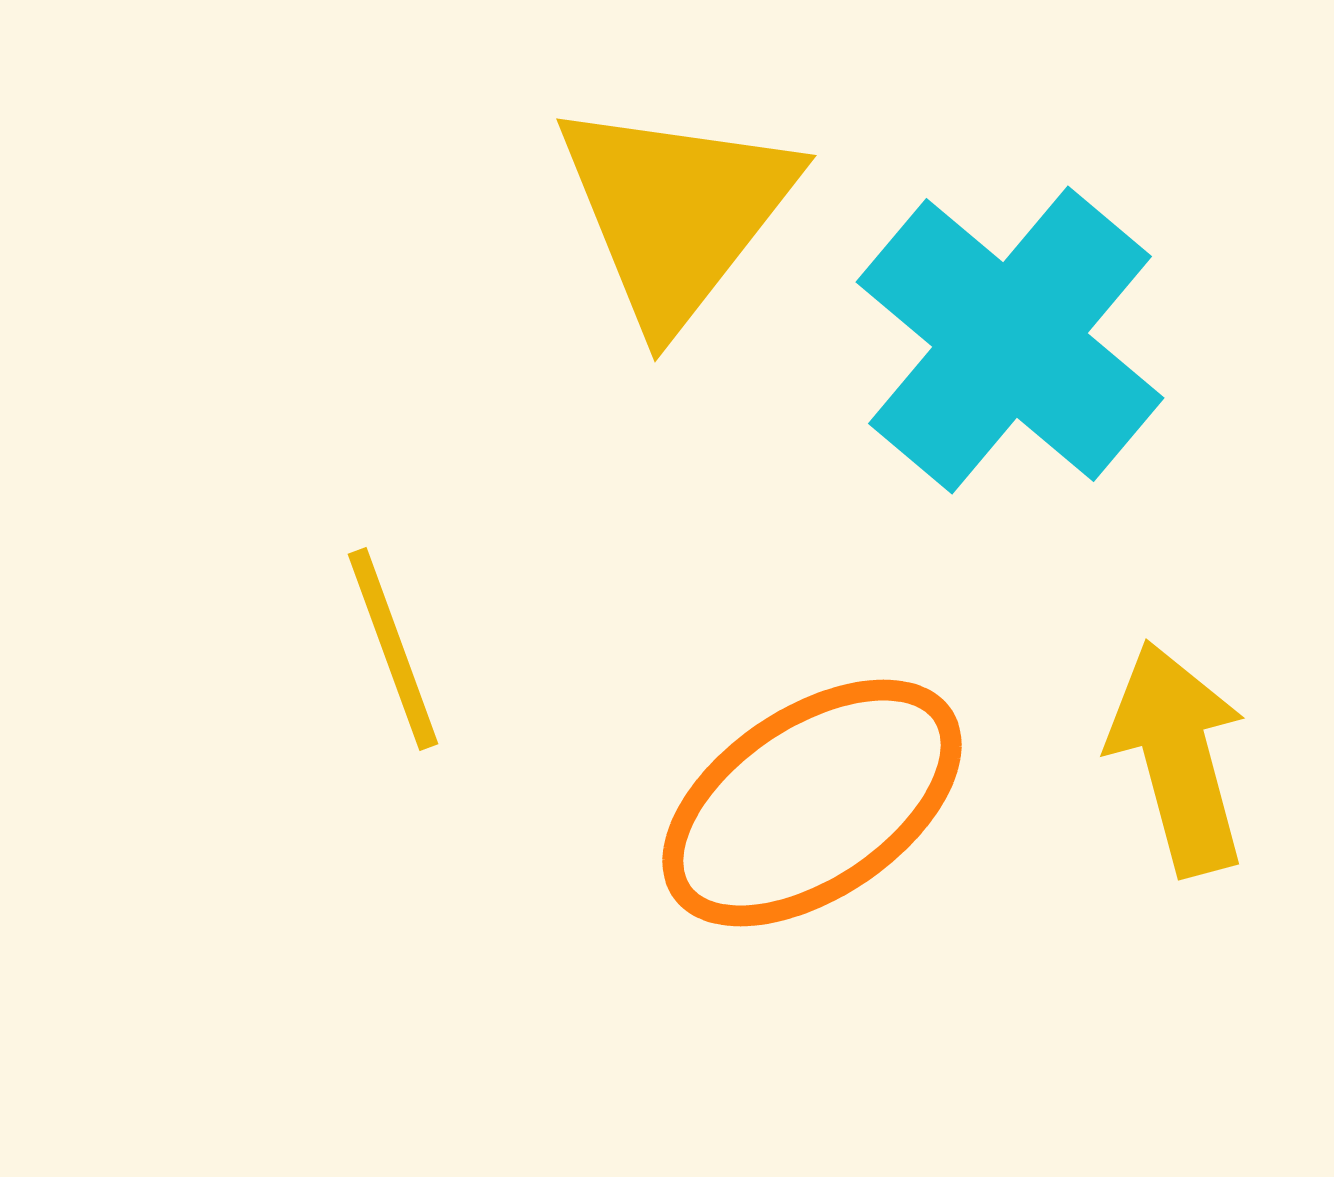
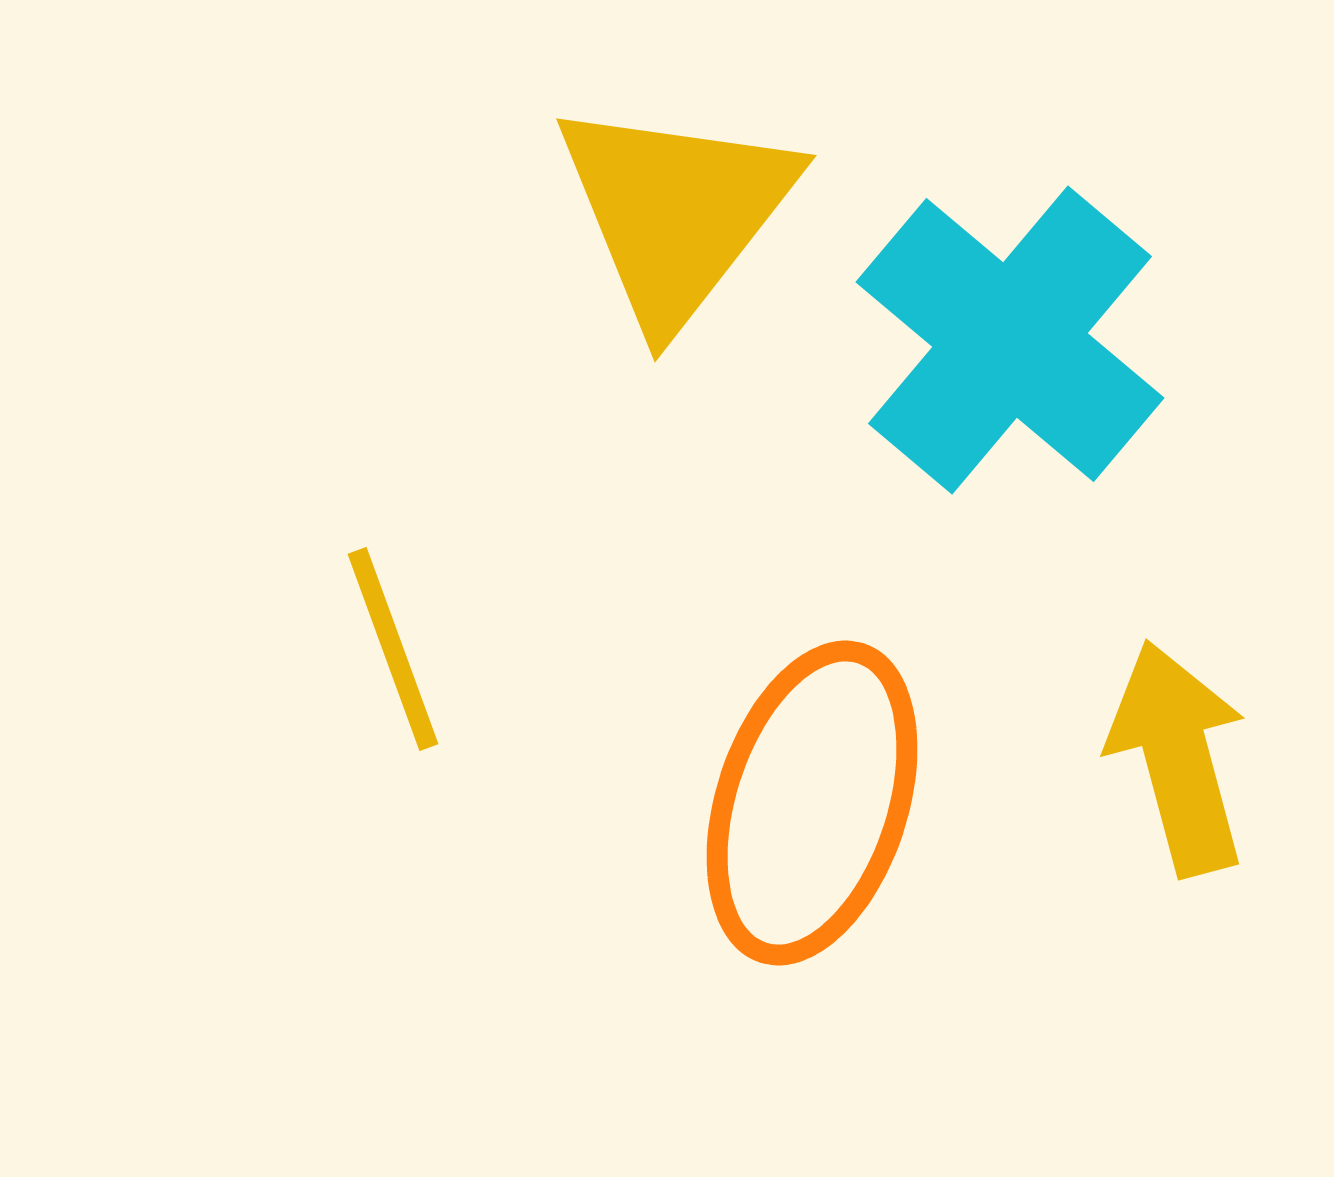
orange ellipse: rotated 38 degrees counterclockwise
